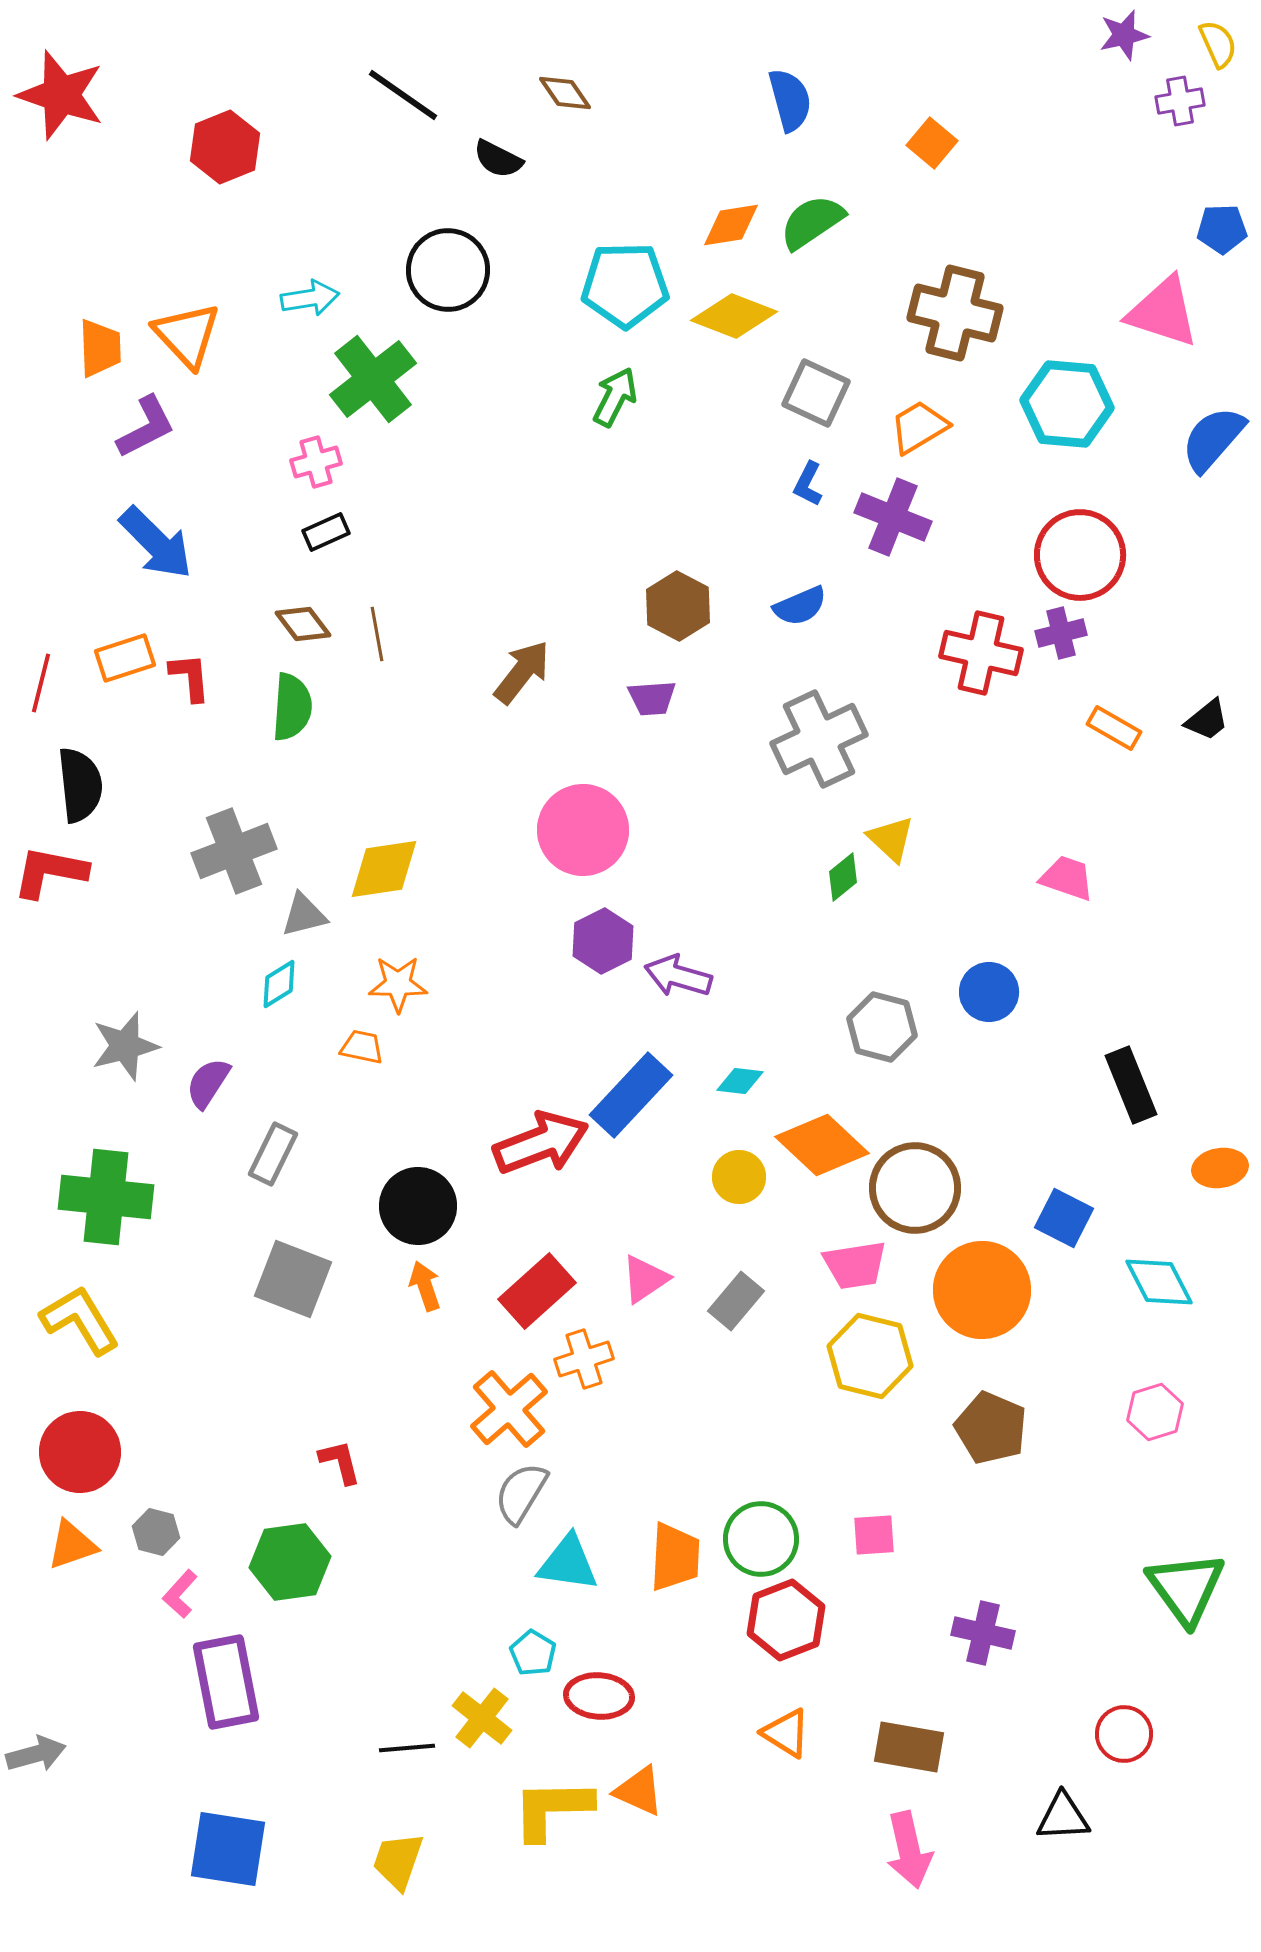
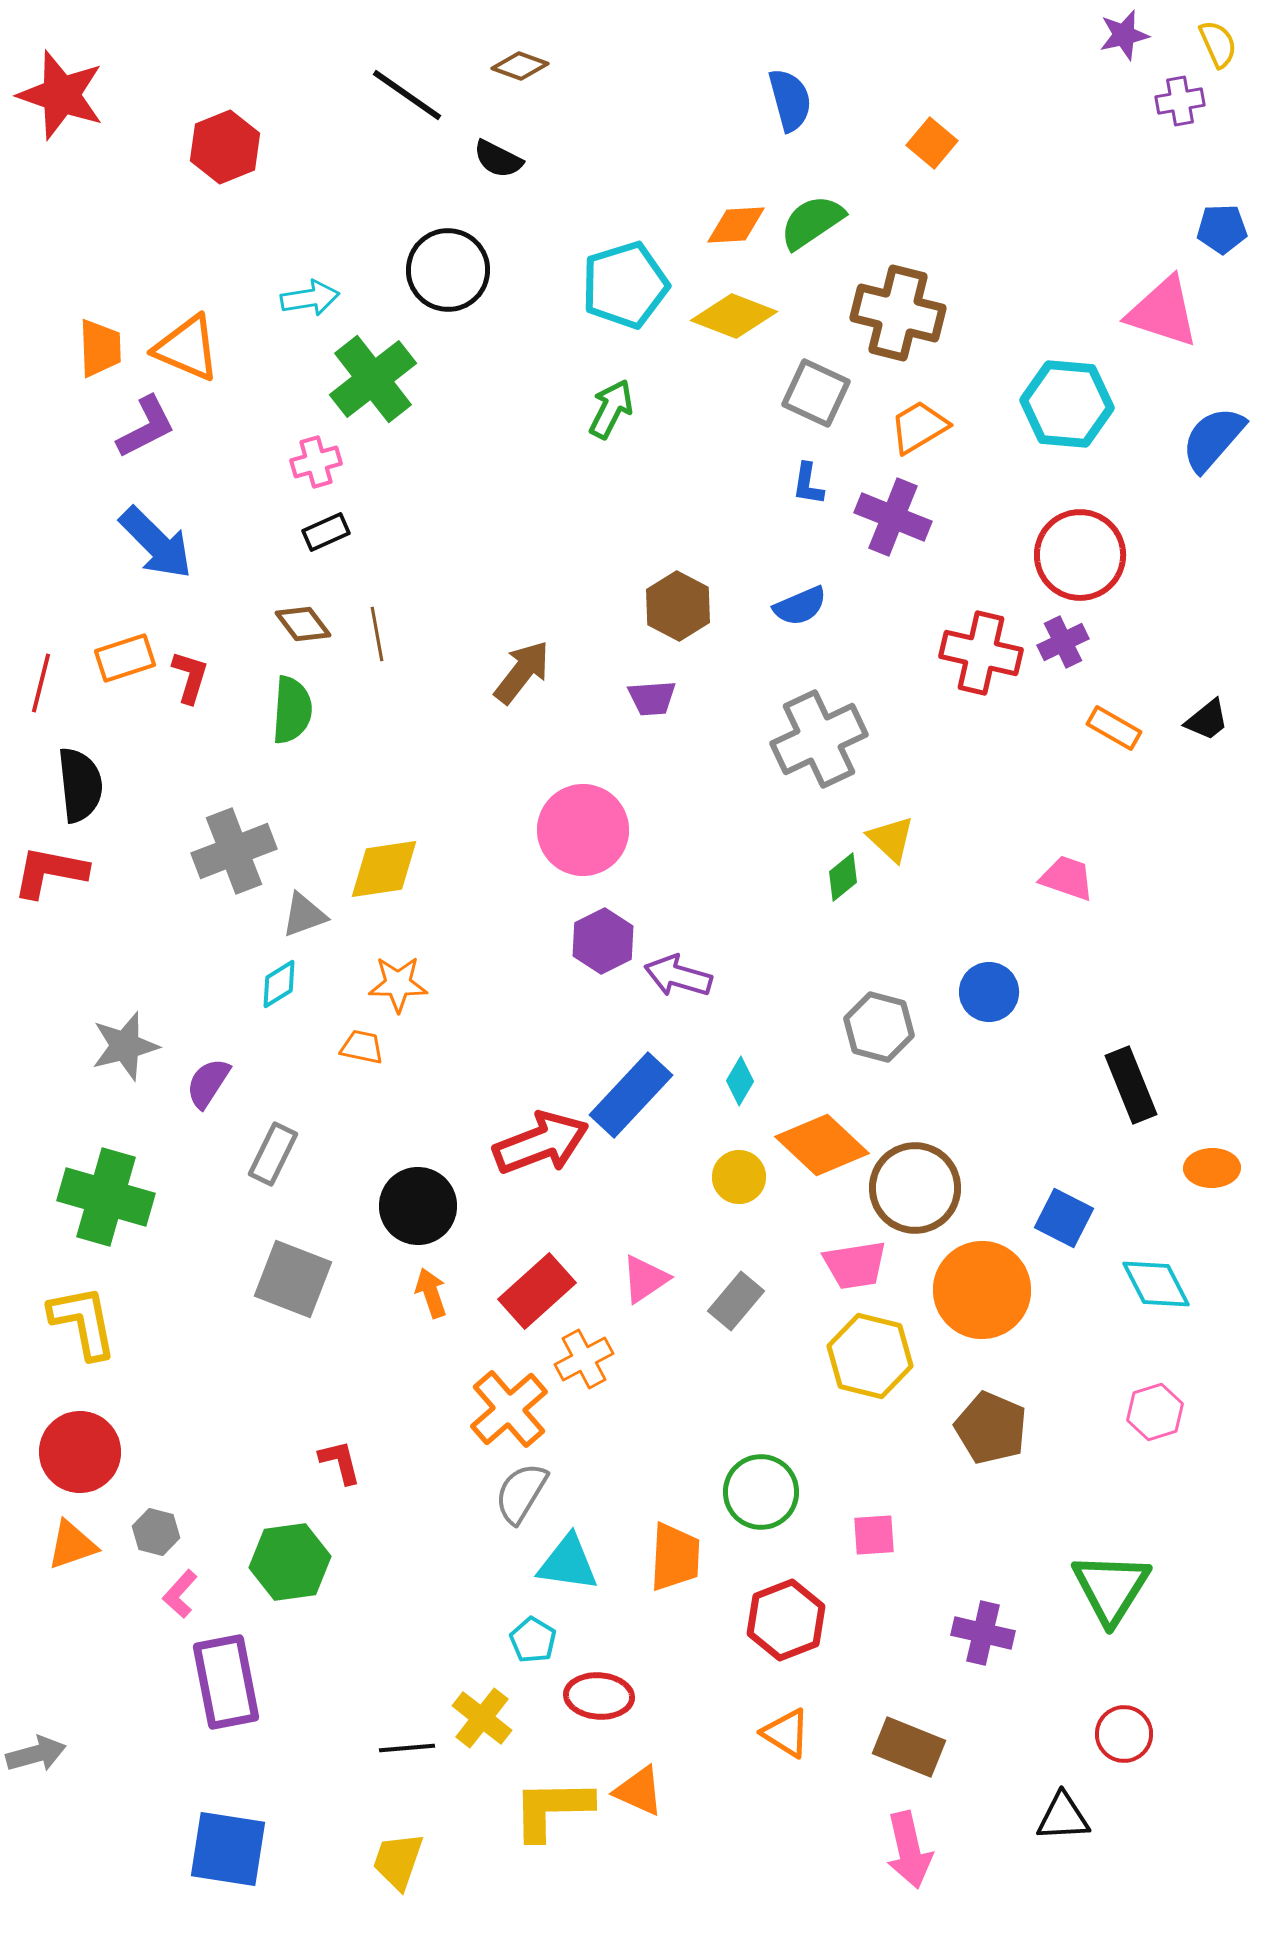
brown diamond at (565, 93): moved 45 px left, 27 px up; rotated 36 degrees counterclockwise
black line at (403, 95): moved 4 px right
orange diamond at (731, 225): moved 5 px right; rotated 6 degrees clockwise
cyan pentagon at (625, 285): rotated 16 degrees counterclockwise
brown cross at (955, 313): moved 57 px left
orange triangle at (187, 335): moved 13 px down; rotated 24 degrees counterclockwise
green arrow at (615, 397): moved 4 px left, 12 px down
blue L-shape at (808, 484): rotated 18 degrees counterclockwise
purple cross at (1061, 633): moved 2 px right, 9 px down; rotated 12 degrees counterclockwise
red L-shape at (190, 677): rotated 22 degrees clockwise
green semicircle at (292, 707): moved 3 px down
gray triangle at (304, 915): rotated 6 degrees counterclockwise
gray hexagon at (882, 1027): moved 3 px left
cyan diamond at (740, 1081): rotated 66 degrees counterclockwise
orange ellipse at (1220, 1168): moved 8 px left; rotated 8 degrees clockwise
green cross at (106, 1197): rotated 10 degrees clockwise
cyan diamond at (1159, 1282): moved 3 px left, 2 px down
orange arrow at (425, 1286): moved 6 px right, 7 px down
yellow L-shape at (80, 1320): moved 3 px right, 2 px down; rotated 20 degrees clockwise
orange cross at (584, 1359): rotated 10 degrees counterclockwise
green circle at (761, 1539): moved 47 px up
green triangle at (1186, 1588): moved 75 px left; rotated 8 degrees clockwise
cyan pentagon at (533, 1653): moved 13 px up
brown rectangle at (909, 1747): rotated 12 degrees clockwise
